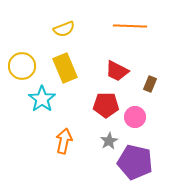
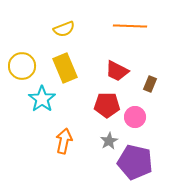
red pentagon: moved 1 px right
